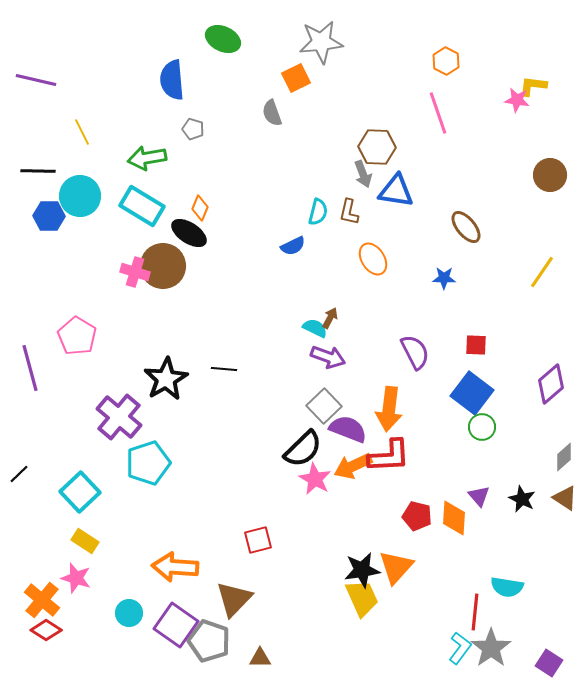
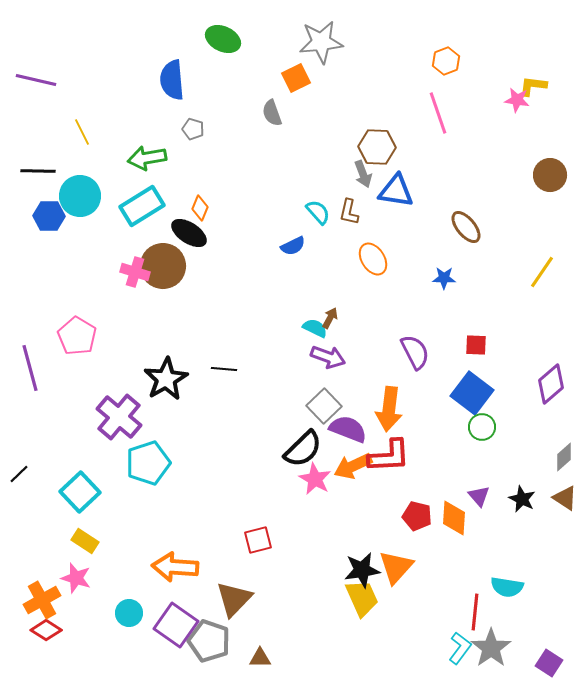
orange hexagon at (446, 61): rotated 12 degrees clockwise
cyan rectangle at (142, 206): rotated 63 degrees counterclockwise
cyan semicircle at (318, 212): rotated 56 degrees counterclockwise
orange cross at (42, 600): rotated 21 degrees clockwise
